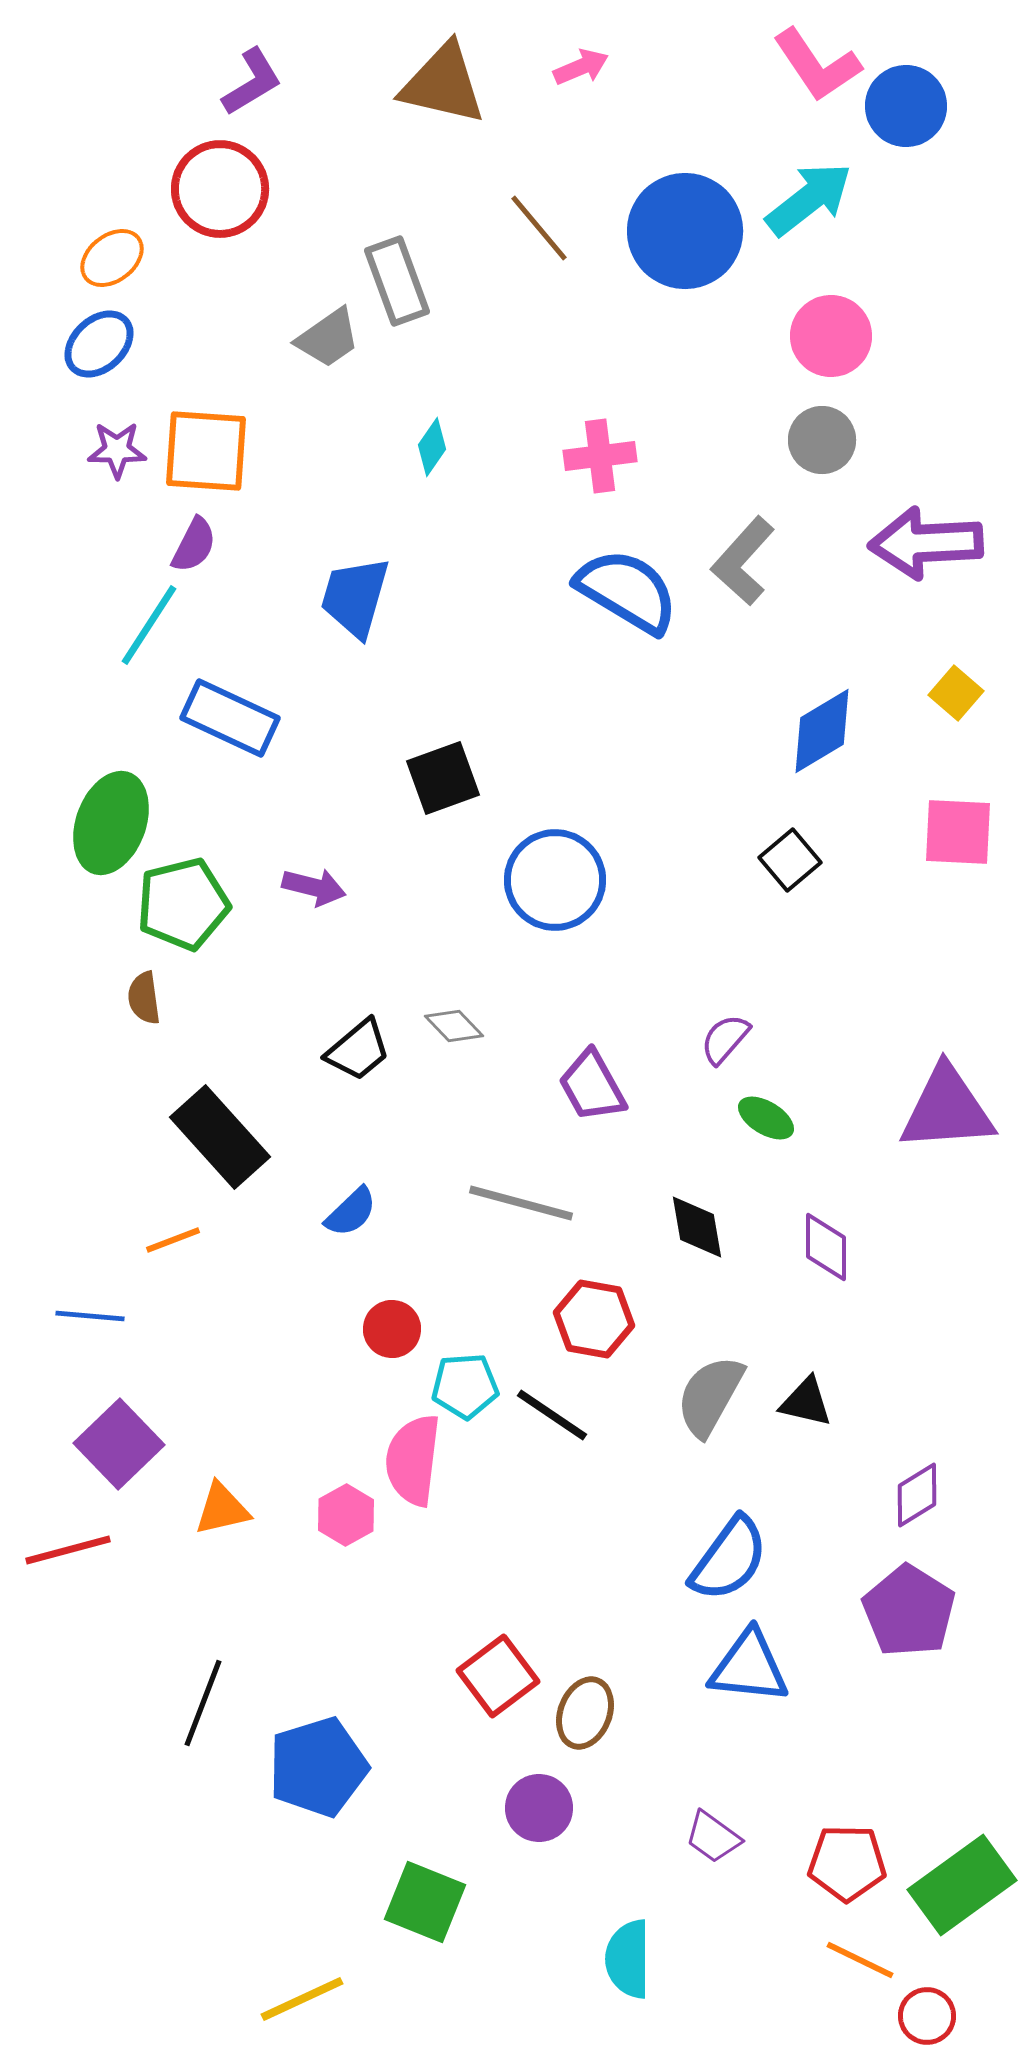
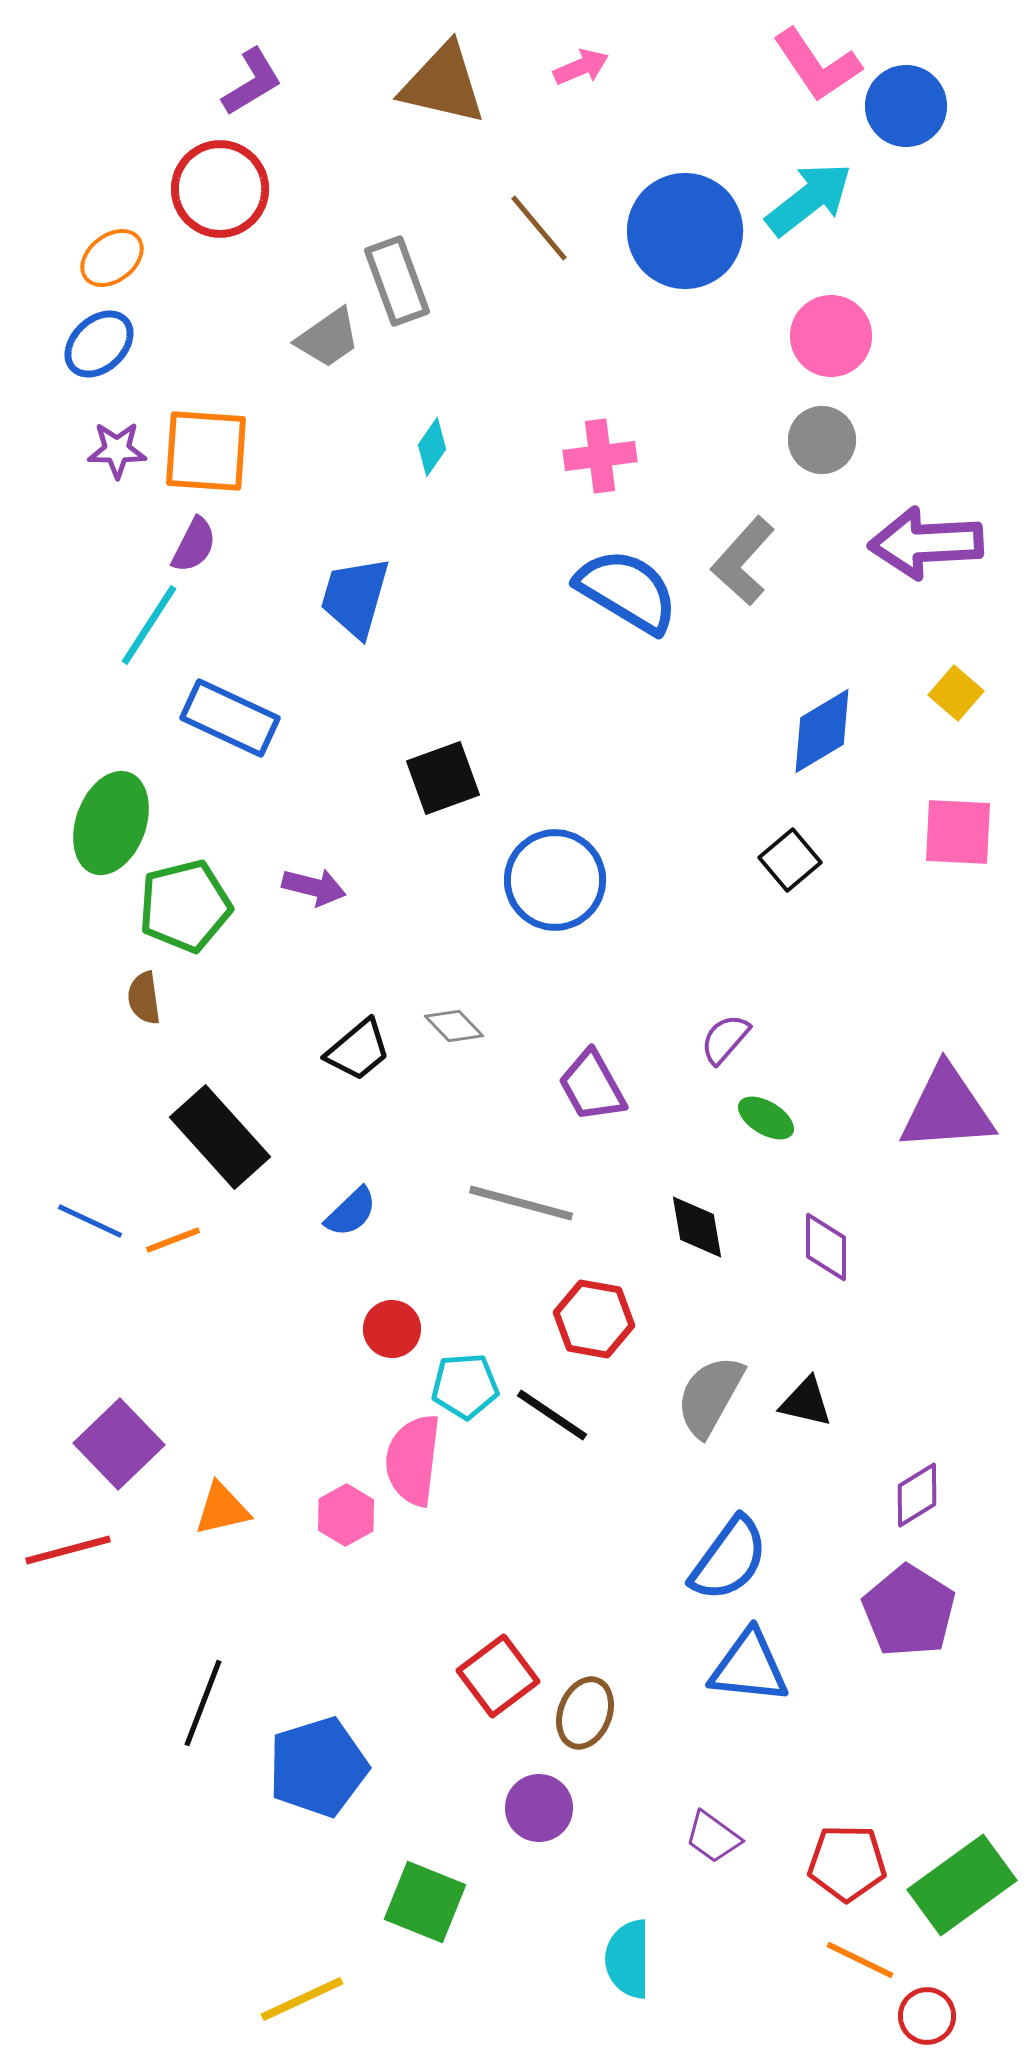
green pentagon at (183, 904): moved 2 px right, 2 px down
blue line at (90, 1316): moved 95 px up; rotated 20 degrees clockwise
